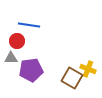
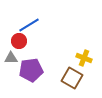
blue line: rotated 40 degrees counterclockwise
red circle: moved 2 px right
yellow cross: moved 4 px left, 11 px up
